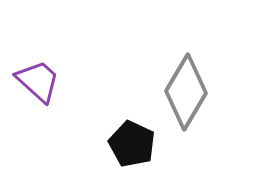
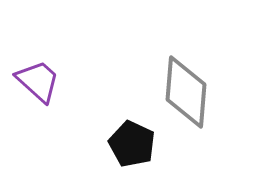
gray diamond: rotated 26 degrees counterclockwise
